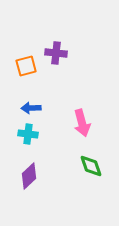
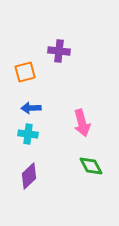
purple cross: moved 3 px right, 2 px up
orange square: moved 1 px left, 6 px down
green diamond: rotated 10 degrees counterclockwise
